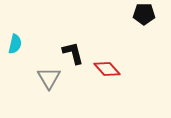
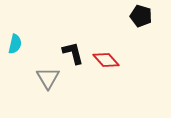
black pentagon: moved 3 px left, 2 px down; rotated 15 degrees clockwise
red diamond: moved 1 px left, 9 px up
gray triangle: moved 1 px left
